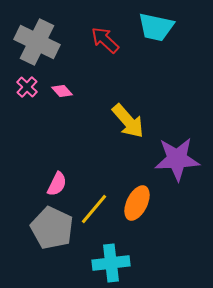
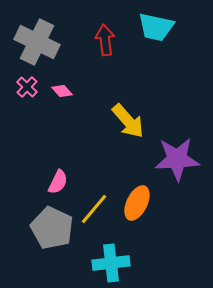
red arrow: rotated 40 degrees clockwise
pink semicircle: moved 1 px right, 2 px up
